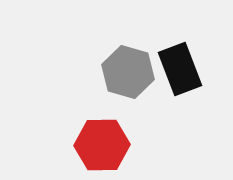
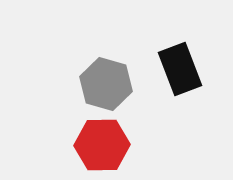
gray hexagon: moved 22 px left, 12 px down
